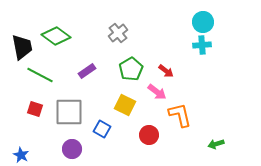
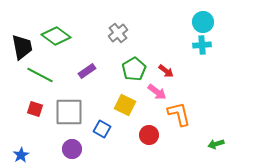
green pentagon: moved 3 px right
orange L-shape: moved 1 px left, 1 px up
blue star: rotated 14 degrees clockwise
